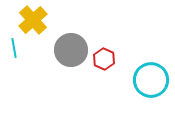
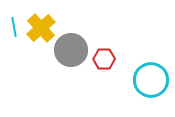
yellow cross: moved 8 px right, 8 px down
cyan line: moved 21 px up
red hexagon: rotated 25 degrees counterclockwise
